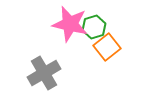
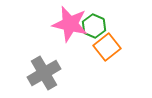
green hexagon: moved 1 px up; rotated 20 degrees counterclockwise
